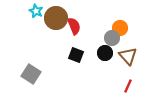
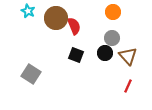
cyan star: moved 8 px left
orange circle: moved 7 px left, 16 px up
